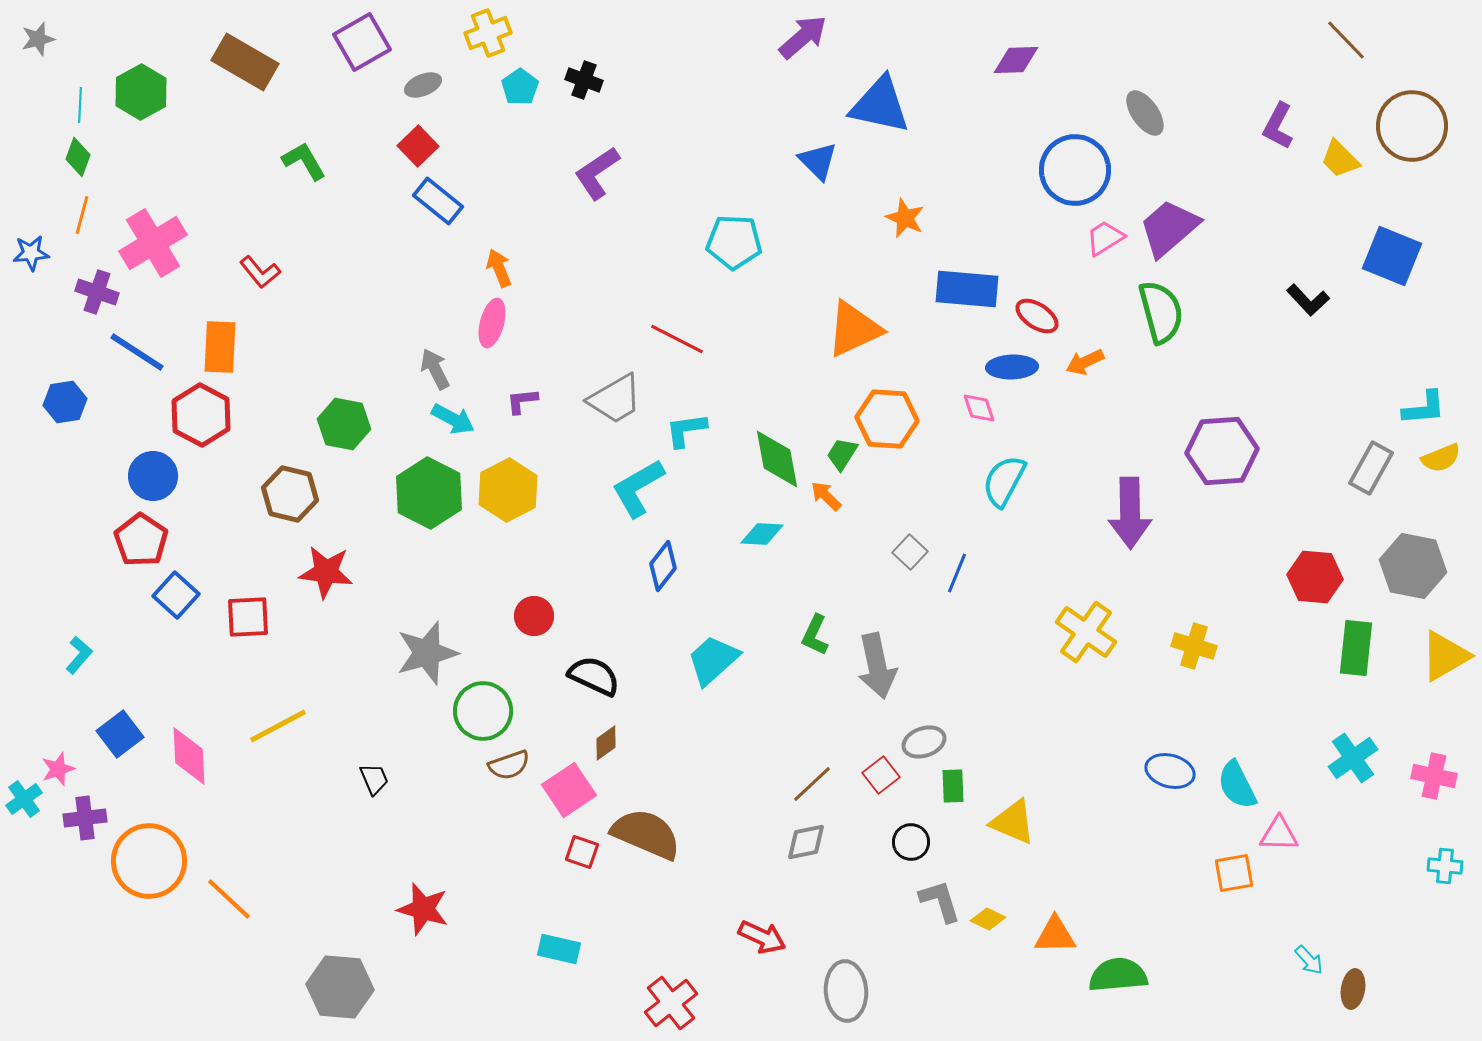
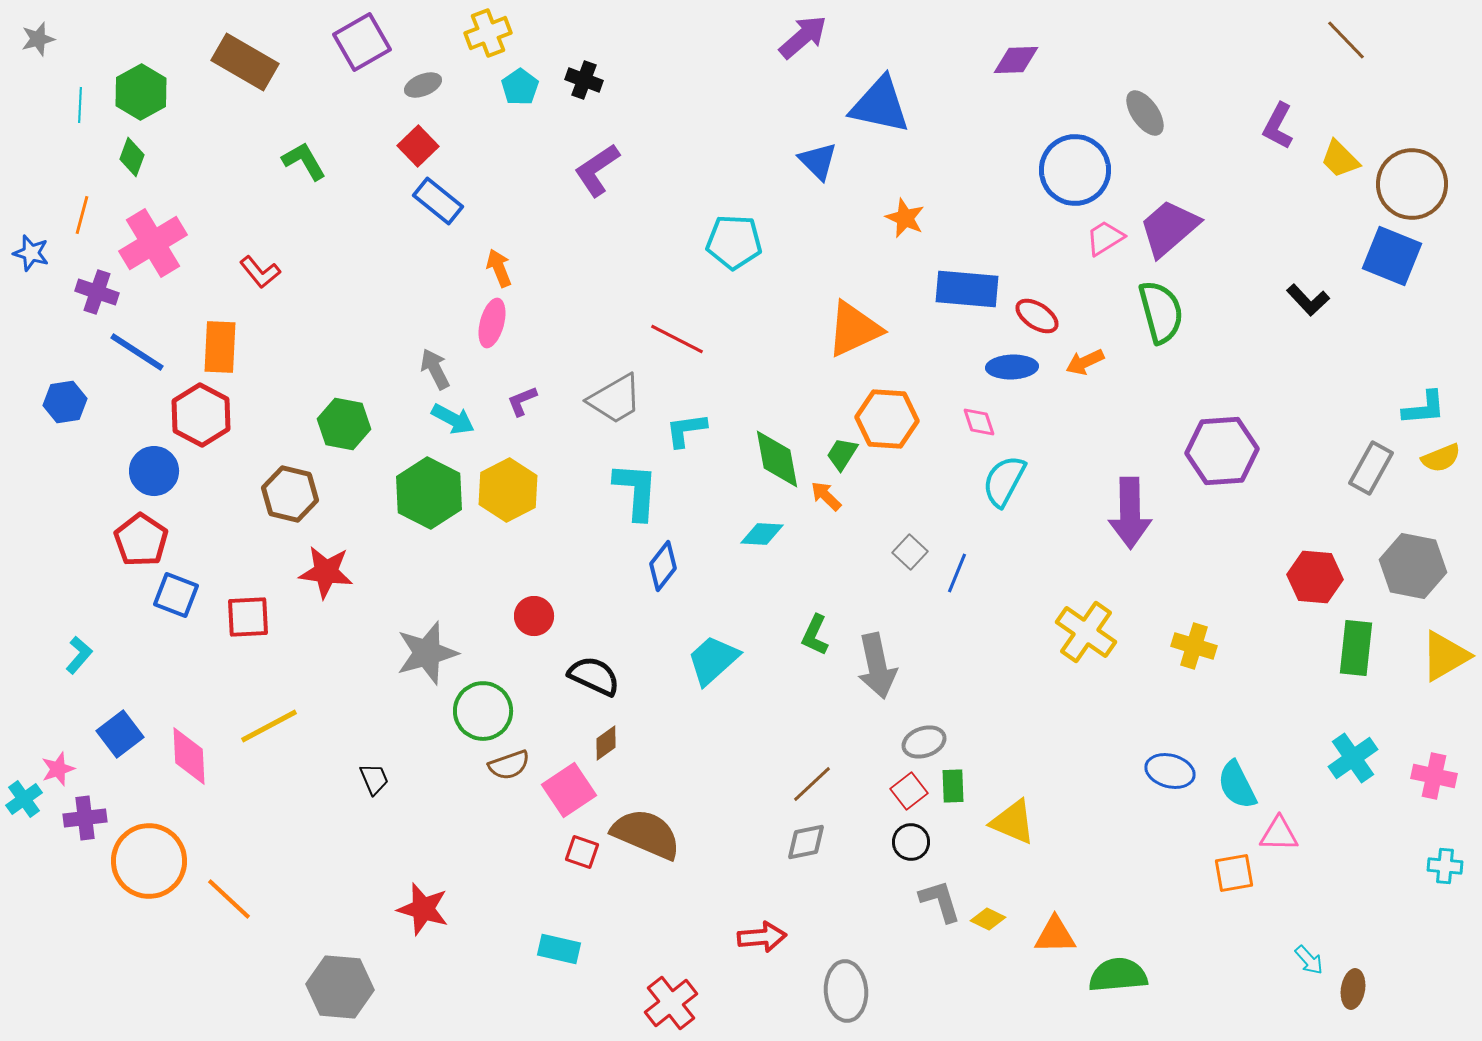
brown circle at (1412, 126): moved 58 px down
green diamond at (78, 157): moved 54 px right
purple L-shape at (597, 173): moved 3 px up
blue star at (31, 253): rotated 21 degrees clockwise
purple L-shape at (522, 401): rotated 16 degrees counterclockwise
pink diamond at (979, 408): moved 14 px down
blue circle at (153, 476): moved 1 px right, 5 px up
cyan L-shape at (638, 488): moved 2 px left, 3 px down; rotated 124 degrees clockwise
blue square at (176, 595): rotated 21 degrees counterclockwise
yellow line at (278, 726): moved 9 px left
red square at (881, 775): moved 28 px right, 16 px down
red arrow at (762, 937): rotated 30 degrees counterclockwise
